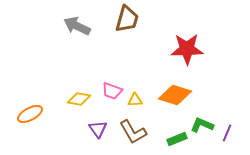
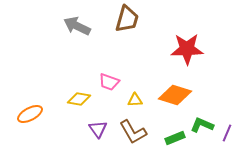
pink trapezoid: moved 3 px left, 9 px up
green rectangle: moved 2 px left, 1 px up
